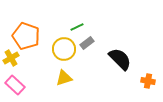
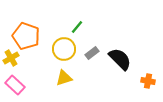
green line: rotated 24 degrees counterclockwise
gray rectangle: moved 5 px right, 10 px down
